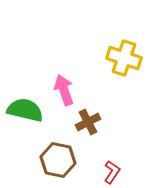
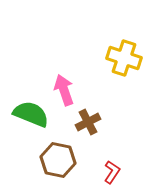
green semicircle: moved 6 px right, 4 px down; rotated 9 degrees clockwise
